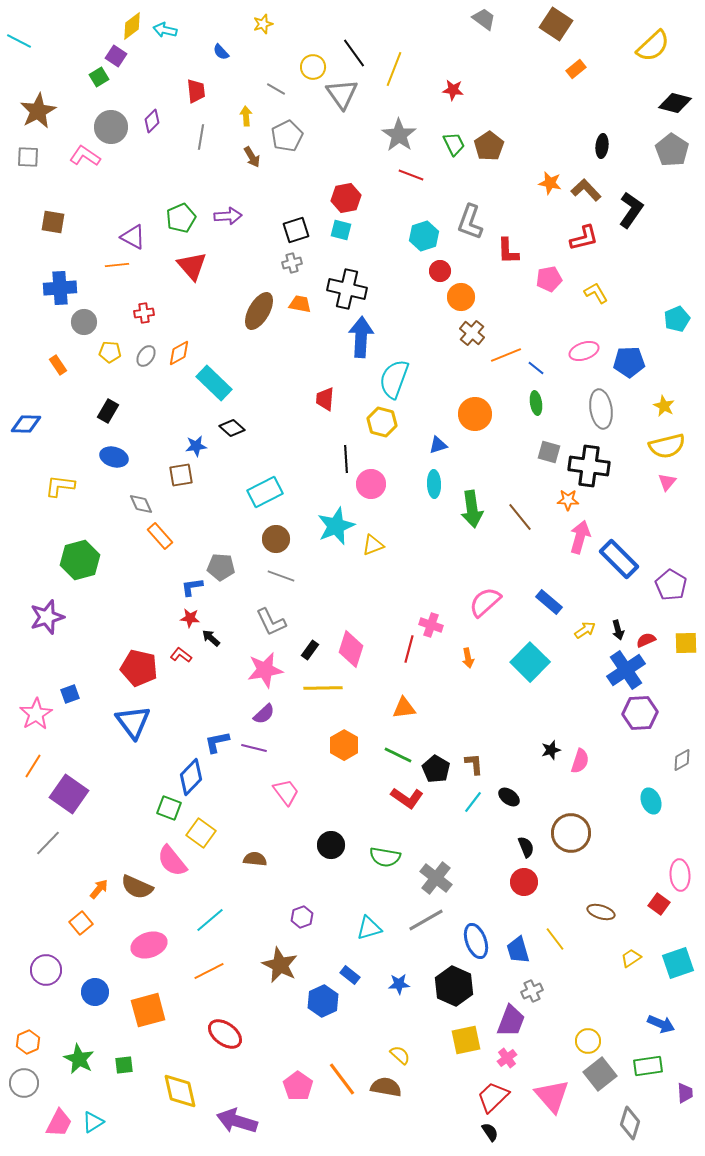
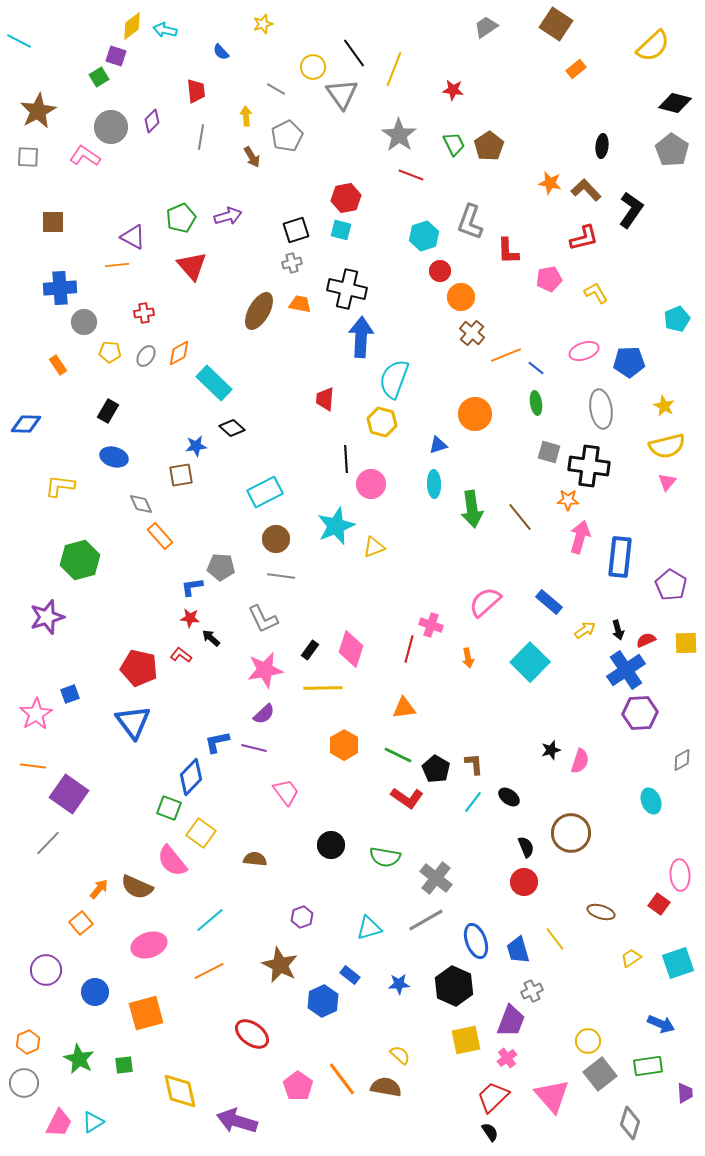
gray trapezoid at (484, 19): moved 2 px right, 8 px down; rotated 70 degrees counterclockwise
purple square at (116, 56): rotated 15 degrees counterclockwise
purple arrow at (228, 216): rotated 12 degrees counterclockwise
brown square at (53, 222): rotated 10 degrees counterclockwise
yellow triangle at (373, 545): moved 1 px right, 2 px down
blue rectangle at (619, 559): moved 1 px right, 2 px up; rotated 51 degrees clockwise
gray line at (281, 576): rotated 12 degrees counterclockwise
gray L-shape at (271, 622): moved 8 px left, 3 px up
orange line at (33, 766): rotated 65 degrees clockwise
orange square at (148, 1010): moved 2 px left, 3 px down
red ellipse at (225, 1034): moved 27 px right
